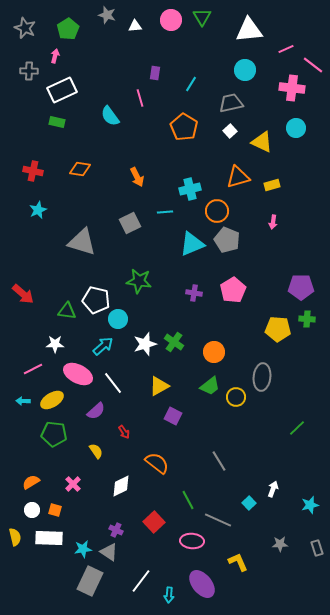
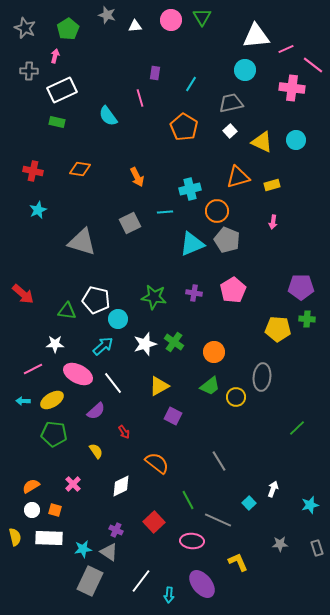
white triangle at (249, 30): moved 7 px right, 6 px down
cyan semicircle at (110, 116): moved 2 px left
cyan circle at (296, 128): moved 12 px down
green star at (139, 281): moved 15 px right, 16 px down
orange semicircle at (31, 482): moved 4 px down
